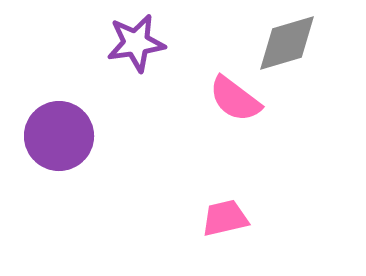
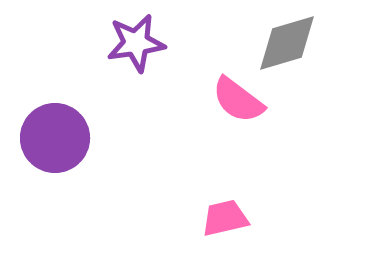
pink semicircle: moved 3 px right, 1 px down
purple circle: moved 4 px left, 2 px down
